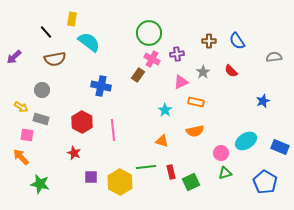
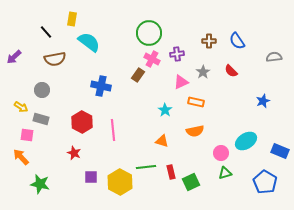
blue rectangle: moved 4 px down
